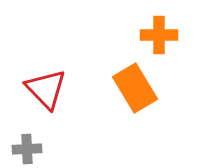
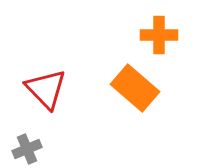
orange rectangle: rotated 18 degrees counterclockwise
gray cross: rotated 20 degrees counterclockwise
